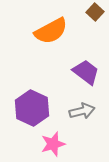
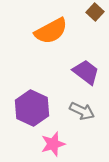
gray arrow: rotated 40 degrees clockwise
